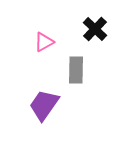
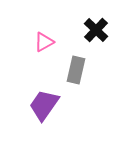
black cross: moved 1 px right, 1 px down
gray rectangle: rotated 12 degrees clockwise
